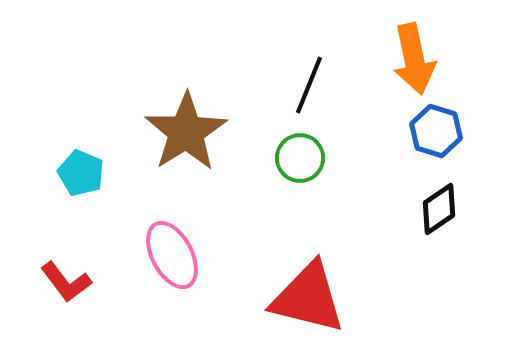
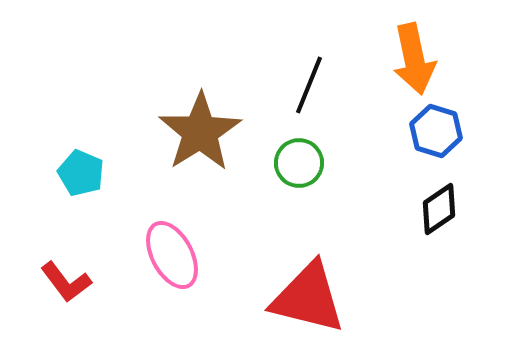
brown star: moved 14 px right
green circle: moved 1 px left, 5 px down
